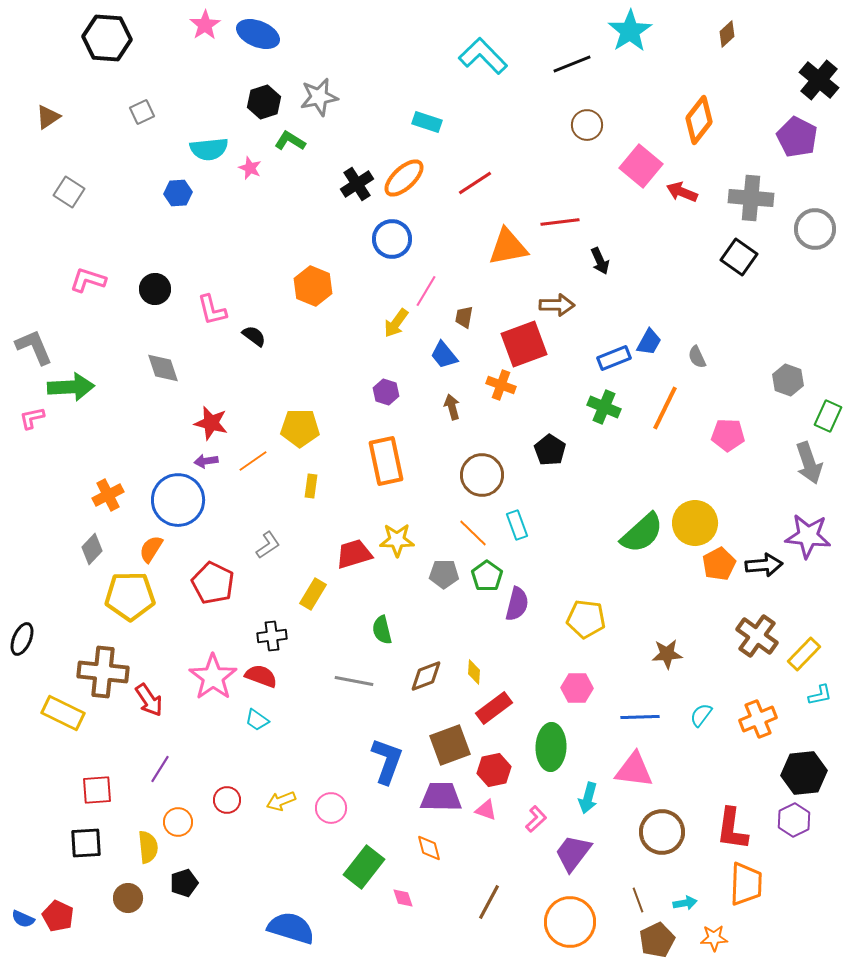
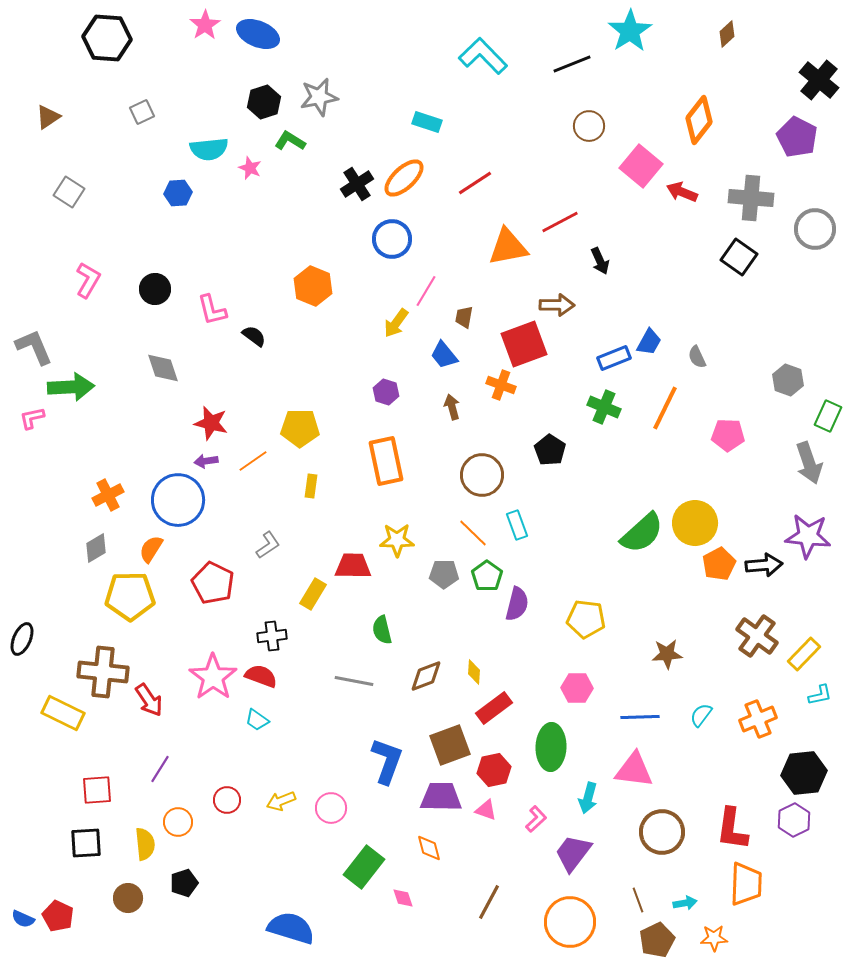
brown circle at (587, 125): moved 2 px right, 1 px down
red line at (560, 222): rotated 21 degrees counterclockwise
pink L-shape at (88, 280): rotated 102 degrees clockwise
gray diamond at (92, 549): moved 4 px right, 1 px up; rotated 16 degrees clockwise
red trapezoid at (354, 554): moved 1 px left, 12 px down; rotated 18 degrees clockwise
yellow semicircle at (148, 847): moved 3 px left, 3 px up
